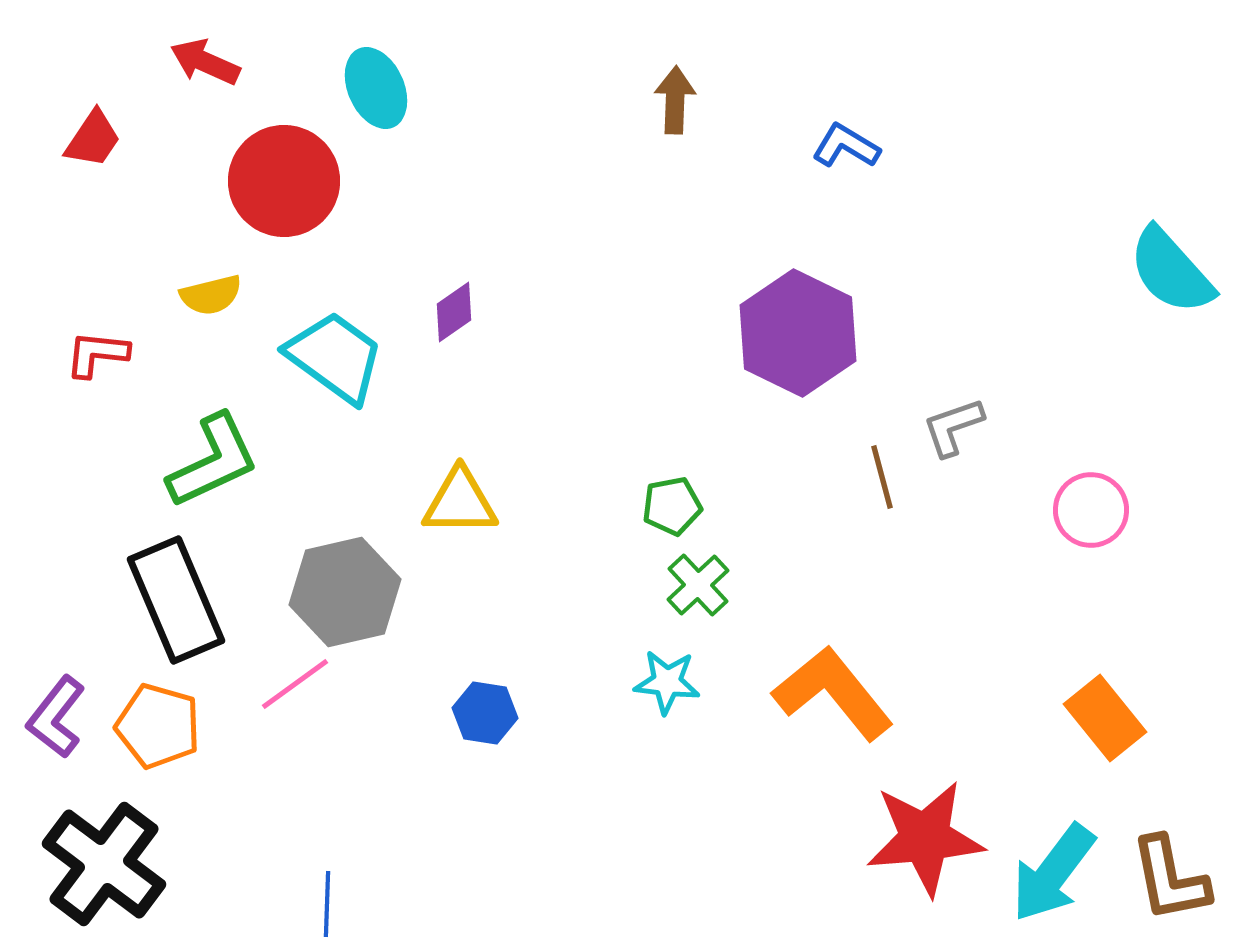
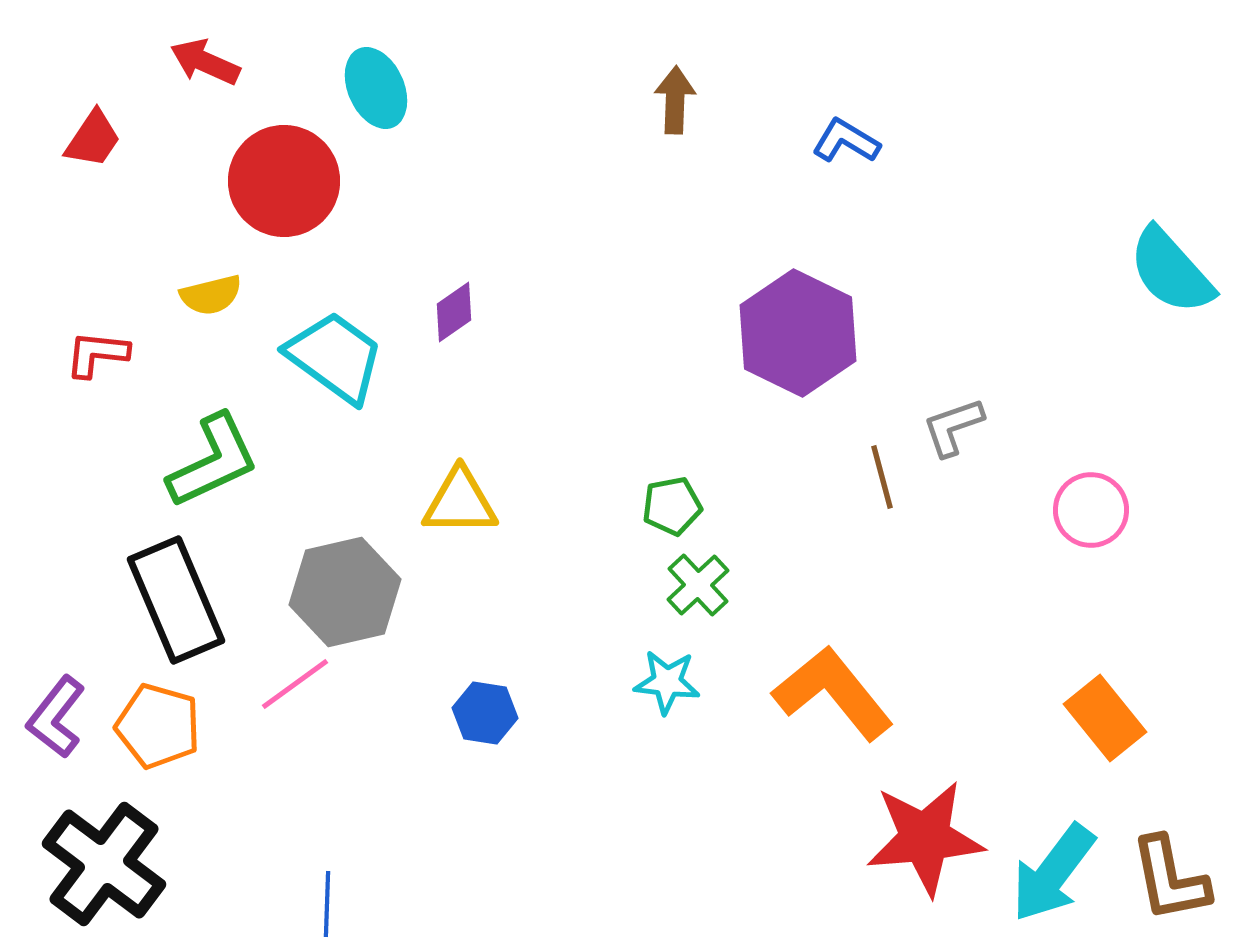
blue L-shape: moved 5 px up
